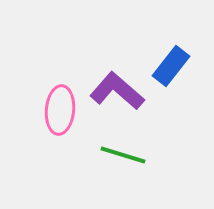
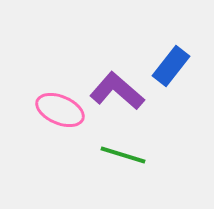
pink ellipse: rotated 72 degrees counterclockwise
